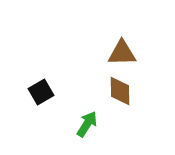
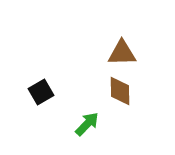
green arrow: rotated 12 degrees clockwise
